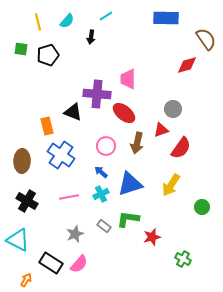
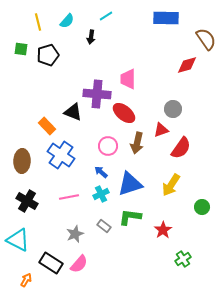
orange rectangle: rotated 30 degrees counterclockwise
pink circle: moved 2 px right
green L-shape: moved 2 px right, 2 px up
red star: moved 11 px right, 7 px up; rotated 18 degrees counterclockwise
green cross: rotated 28 degrees clockwise
